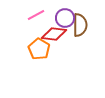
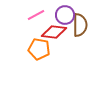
purple circle: moved 3 px up
red diamond: moved 2 px up
orange pentagon: rotated 20 degrees counterclockwise
